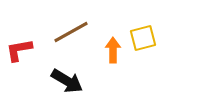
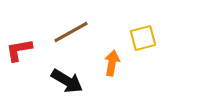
orange arrow: moved 1 px left, 13 px down; rotated 10 degrees clockwise
